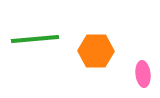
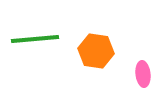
orange hexagon: rotated 8 degrees clockwise
